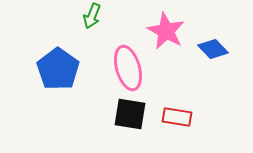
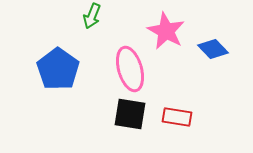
pink ellipse: moved 2 px right, 1 px down
